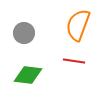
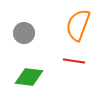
green diamond: moved 1 px right, 2 px down
